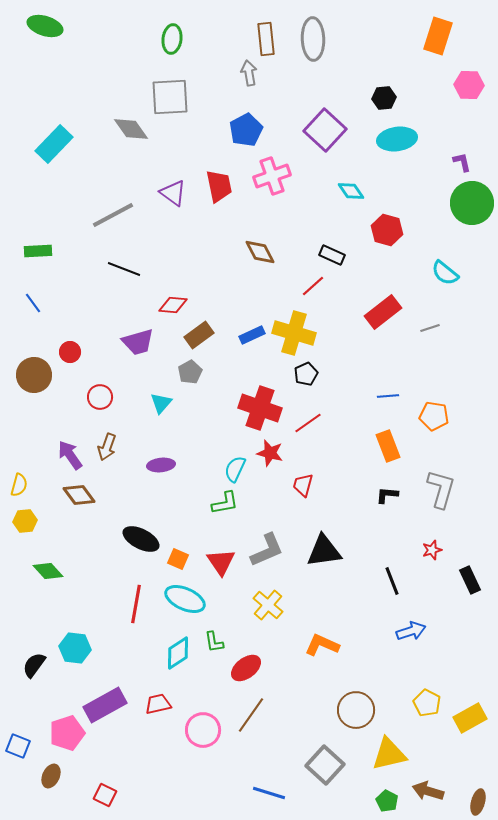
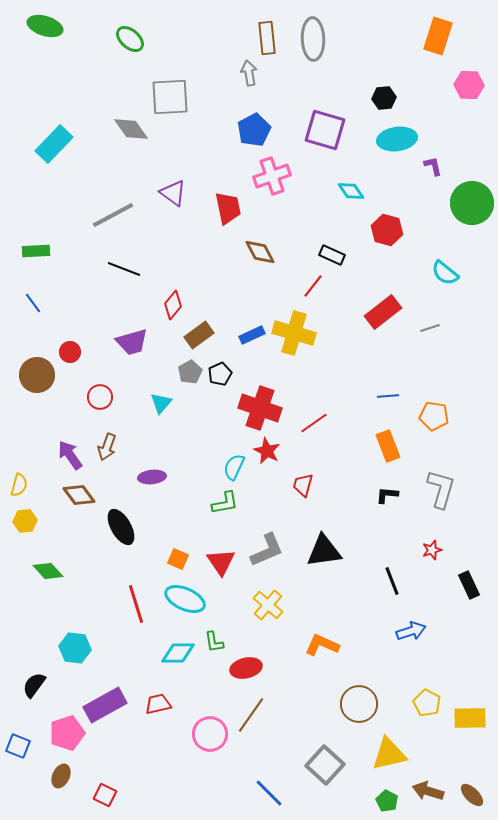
green ellipse at (172, 39): moved 42 px left; rotated 56 degrees counterclockwise
brown rectangle at (266, 39): moved 1 px right, 1 px up
blue pentagon at (246, 130): moved 8 px right
purple square at (325, 130): rotated 27 degrees counterclockwise
purple L-shape at (462, 162): moved 29 px left, 4 px down
red trapezoid at (219, 186): moved 9 px right, 22 px down
green rectangle at (38, 251): moved 2 px left
red line at (313, 286): rotated 10 degrees counterclockwise
red diamond at (173, 305): rotated 56 degrees counterclockwise
purple trapezoid at (138, 342): moved 6 px left
black pentagon at (306, 374): moved 86 px left
brown circle at (34, 375): moved 3 px right
red line at (308, 423): moved 6 px right
red star at (270, 453): moved 3 px left, 2 px up; rotated 12 degrees clockwise
purple ellipse at (161, 465): moved 9 px left, 12 px down
cyan semicircle at (235, 469): moved 1 px left, 2 px up
black ellipse at (141, 539): moved 20 px left, 12 px up; rotated 33 degrees clockwise
black rectangle at (470, 580): moved 1 px left, 5 px down
red line at (136, 604): rotated 27 degrees counterclockwise
cyan diamond at (178, 653): rotated 32 degrees clockwise
black semicircle at (34, 665): moved 20 px down
red ellipse at (246, 668): rotated 24 degrees clockwise
brown circle at (356, 710): moved 3 px right, 6 px up
yellow rectangle at (470, 718): rotated 28 degrees clockwise
pink circle at (203, 730): moved 7 px right, 4 px down
brown ellipse at (51, 776): moved 10 px right
blue line at (269, 793): rotated 28 degrees clockwise
brown ellipse at (478, 802): moved 6 px left, 7 px up; rotated 60 degrees counterclockwise
